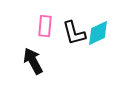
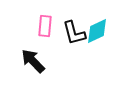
cyan diamond: moved 1 px left, 2 px up
black arrow: rotated 16 degrees counterclockwise
